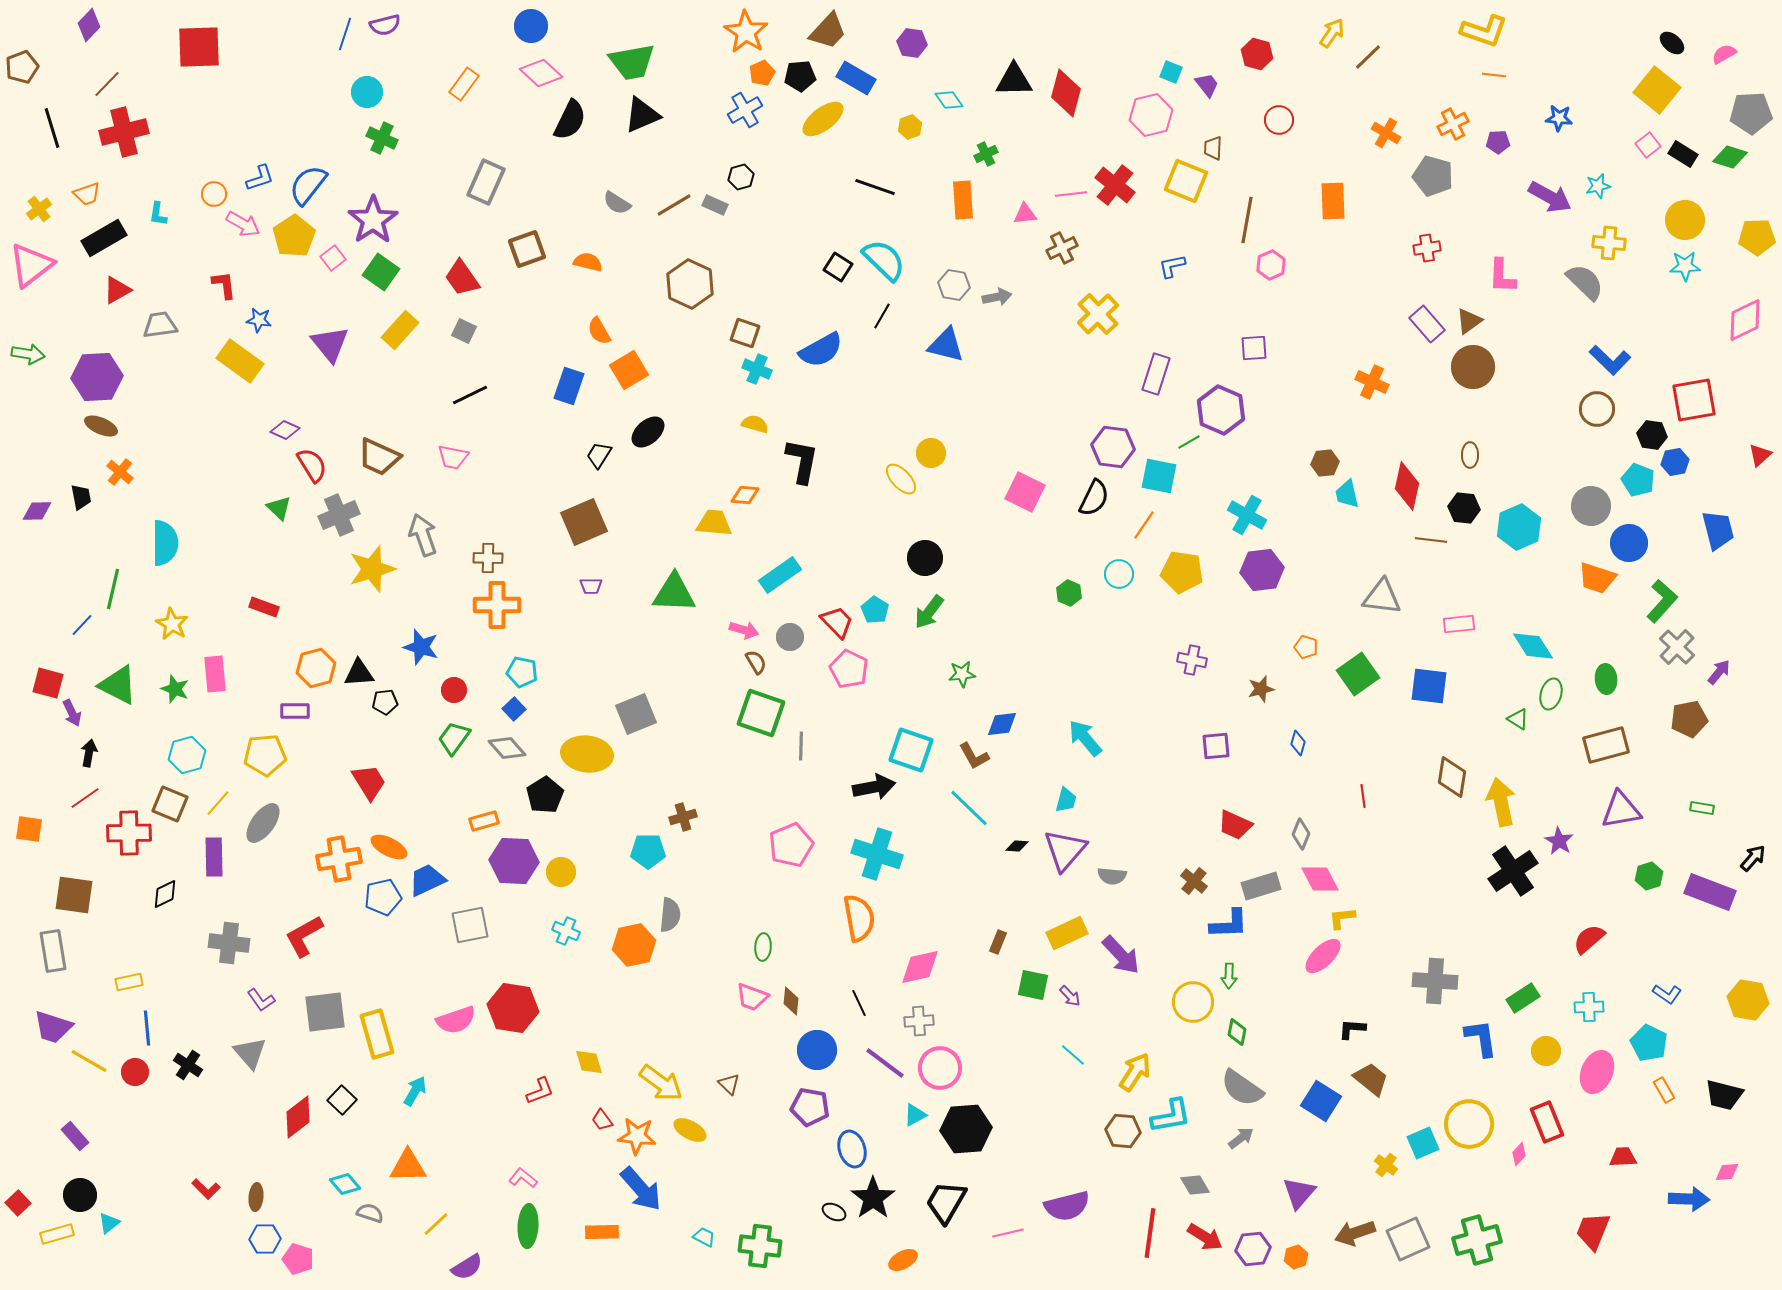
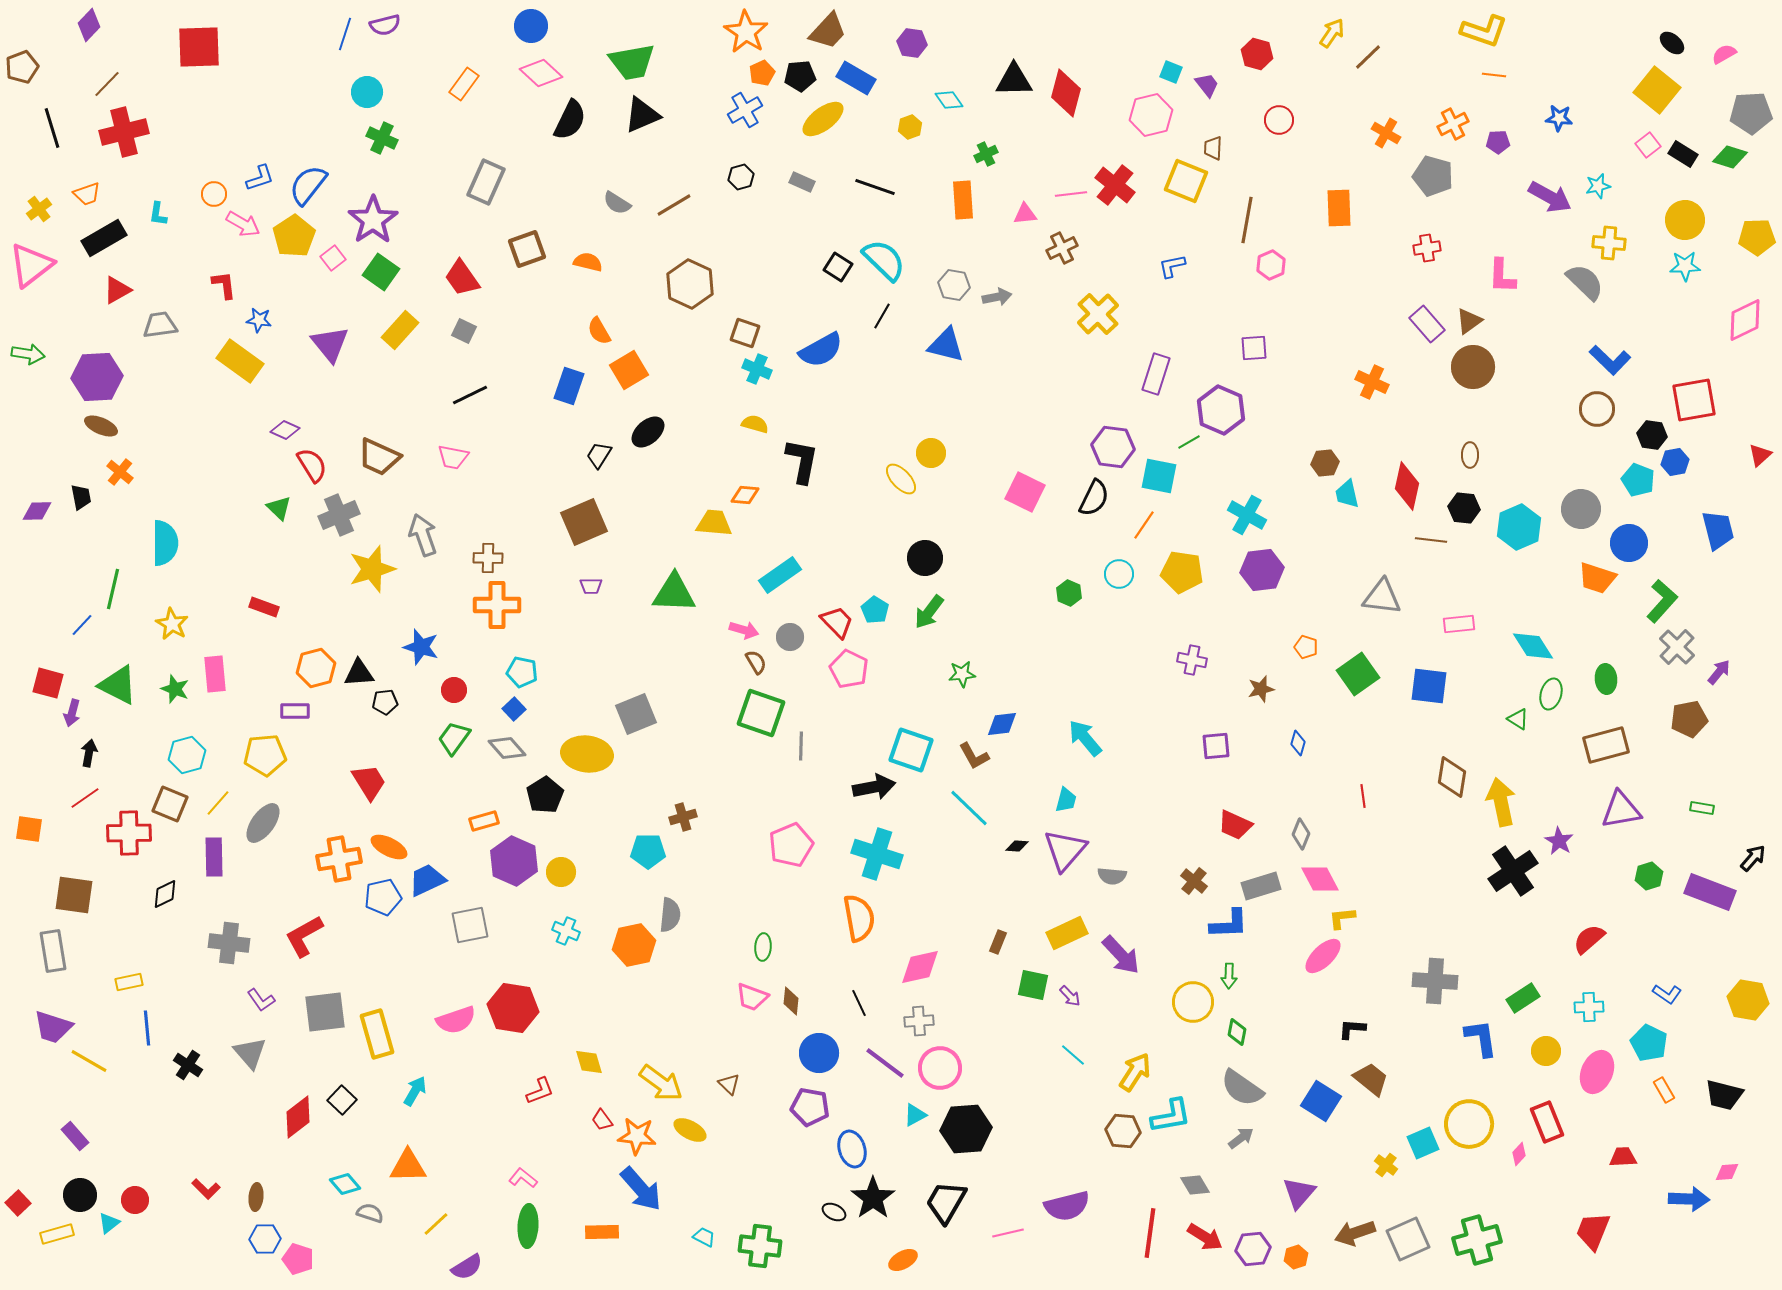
orange rectangle at (1333, 201): moved 6 px right, 7 px down
gray rectangle at (715, 205): moved 87 px right, 23 px up
gray circle at (1591, 506): moved 10 px left, 3 px down
purple arrow at (72, 713): rotated 40 degrees clockwise
purple hexagon at (514, 861): rotated 21 degrees clockwise
blue circle at (817, 1050): moved 2 px right, 3 px down
red circle at (135, 1072): moved 128 px down
